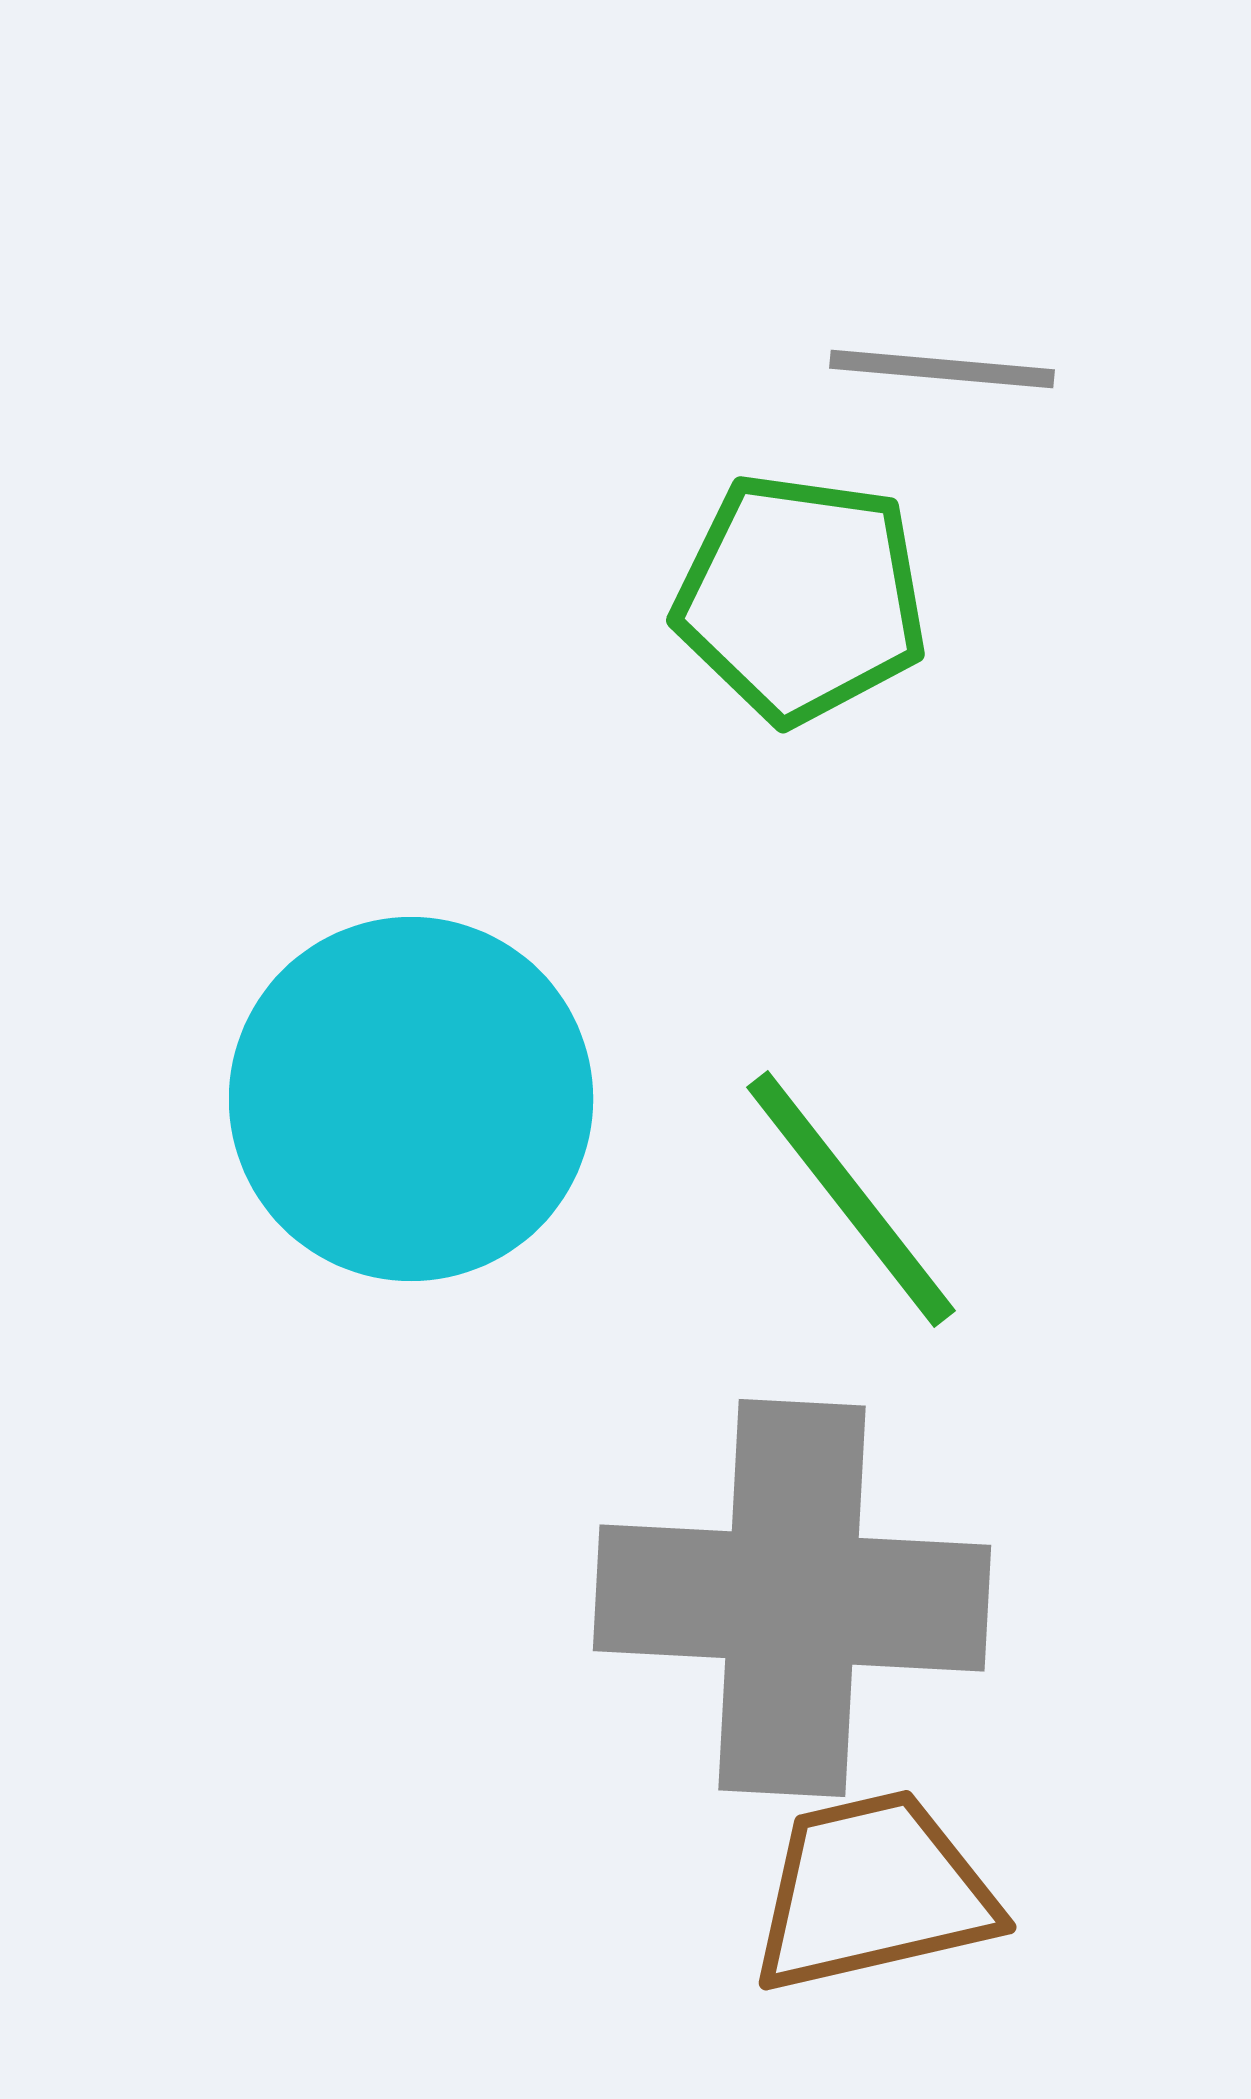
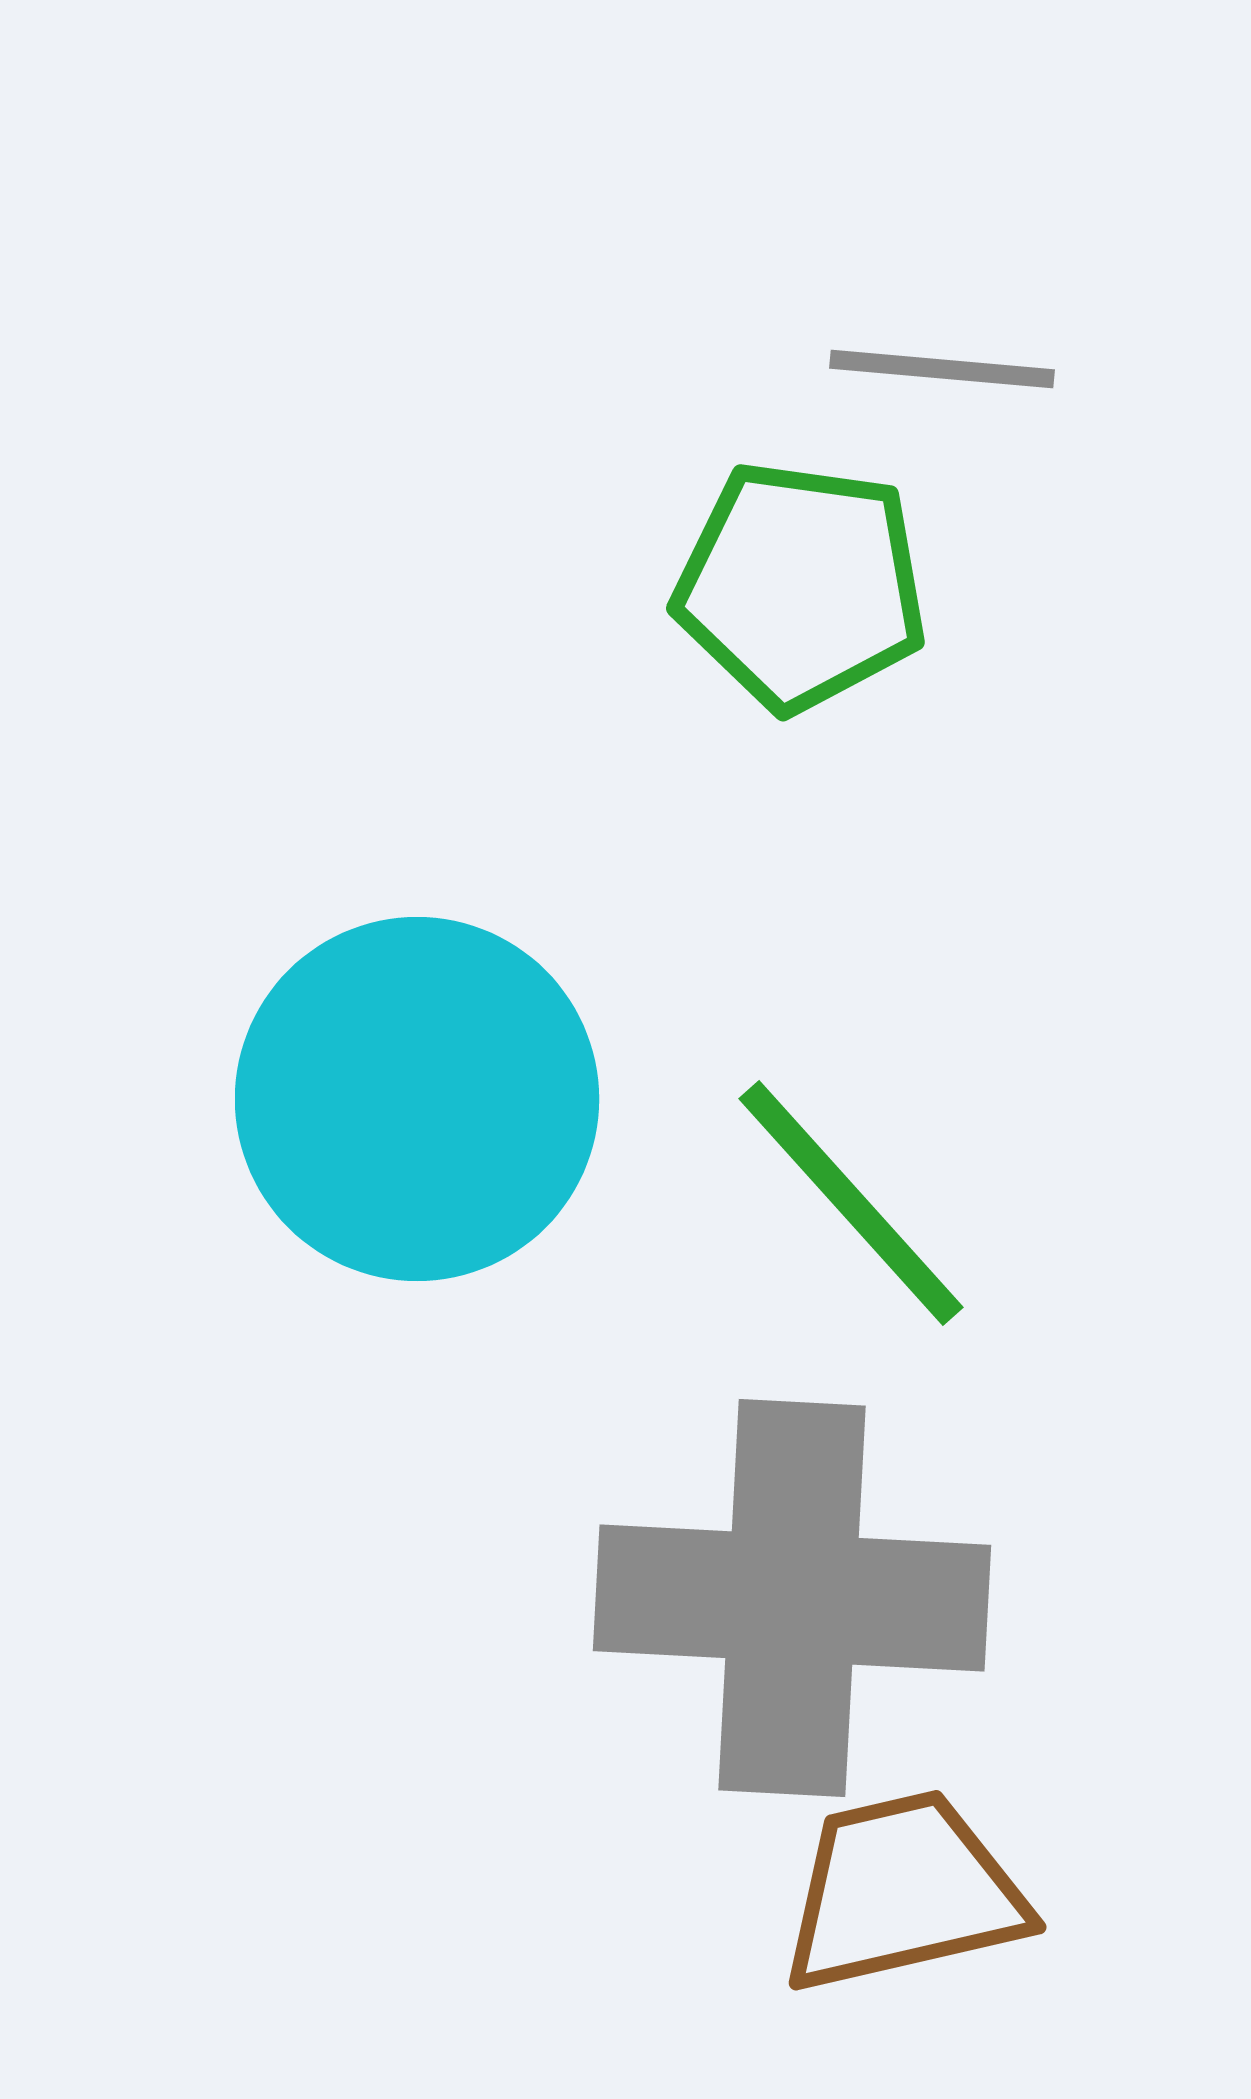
green pentagon: moved 12 px up
cyan circle: moved 6 px right
green line: moved 4 px down; rotated 4 degrees counterclockwise
brown trapezoid: moved 30 px right
